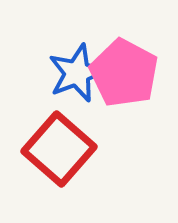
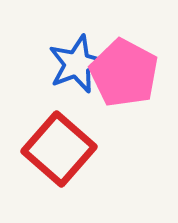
blue star: moved 9 px up
